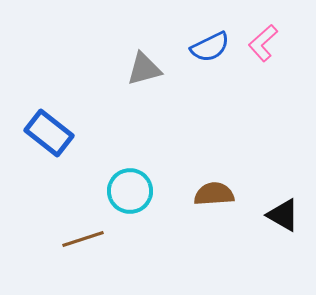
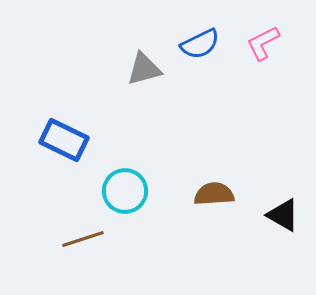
pink L-shape: rotated 15 degrees clockwise
blue semicircle: moved 10 px left, 3 px up
blue rectangle: moved 15 px right, 7 px down; rotated 12 degrees counterclockwise
cyan circle: moved 5 px left
